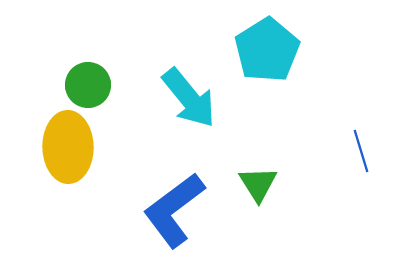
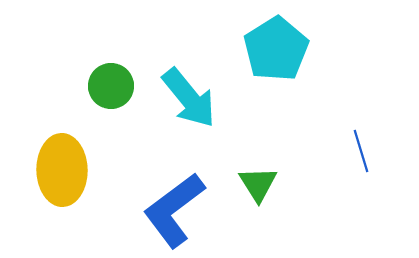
cyan pentagon: moved 9 px right, 1 px up
green circle: moved 23 px right, 1 px down
yellow ellipse: moved 6 px left, 23 px down
